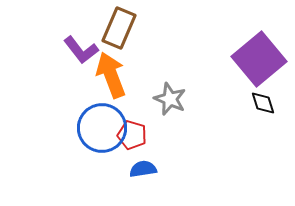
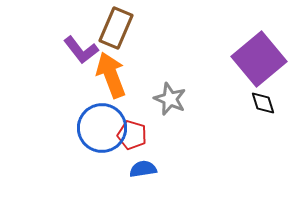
brown rectangle: moved 3 px left
